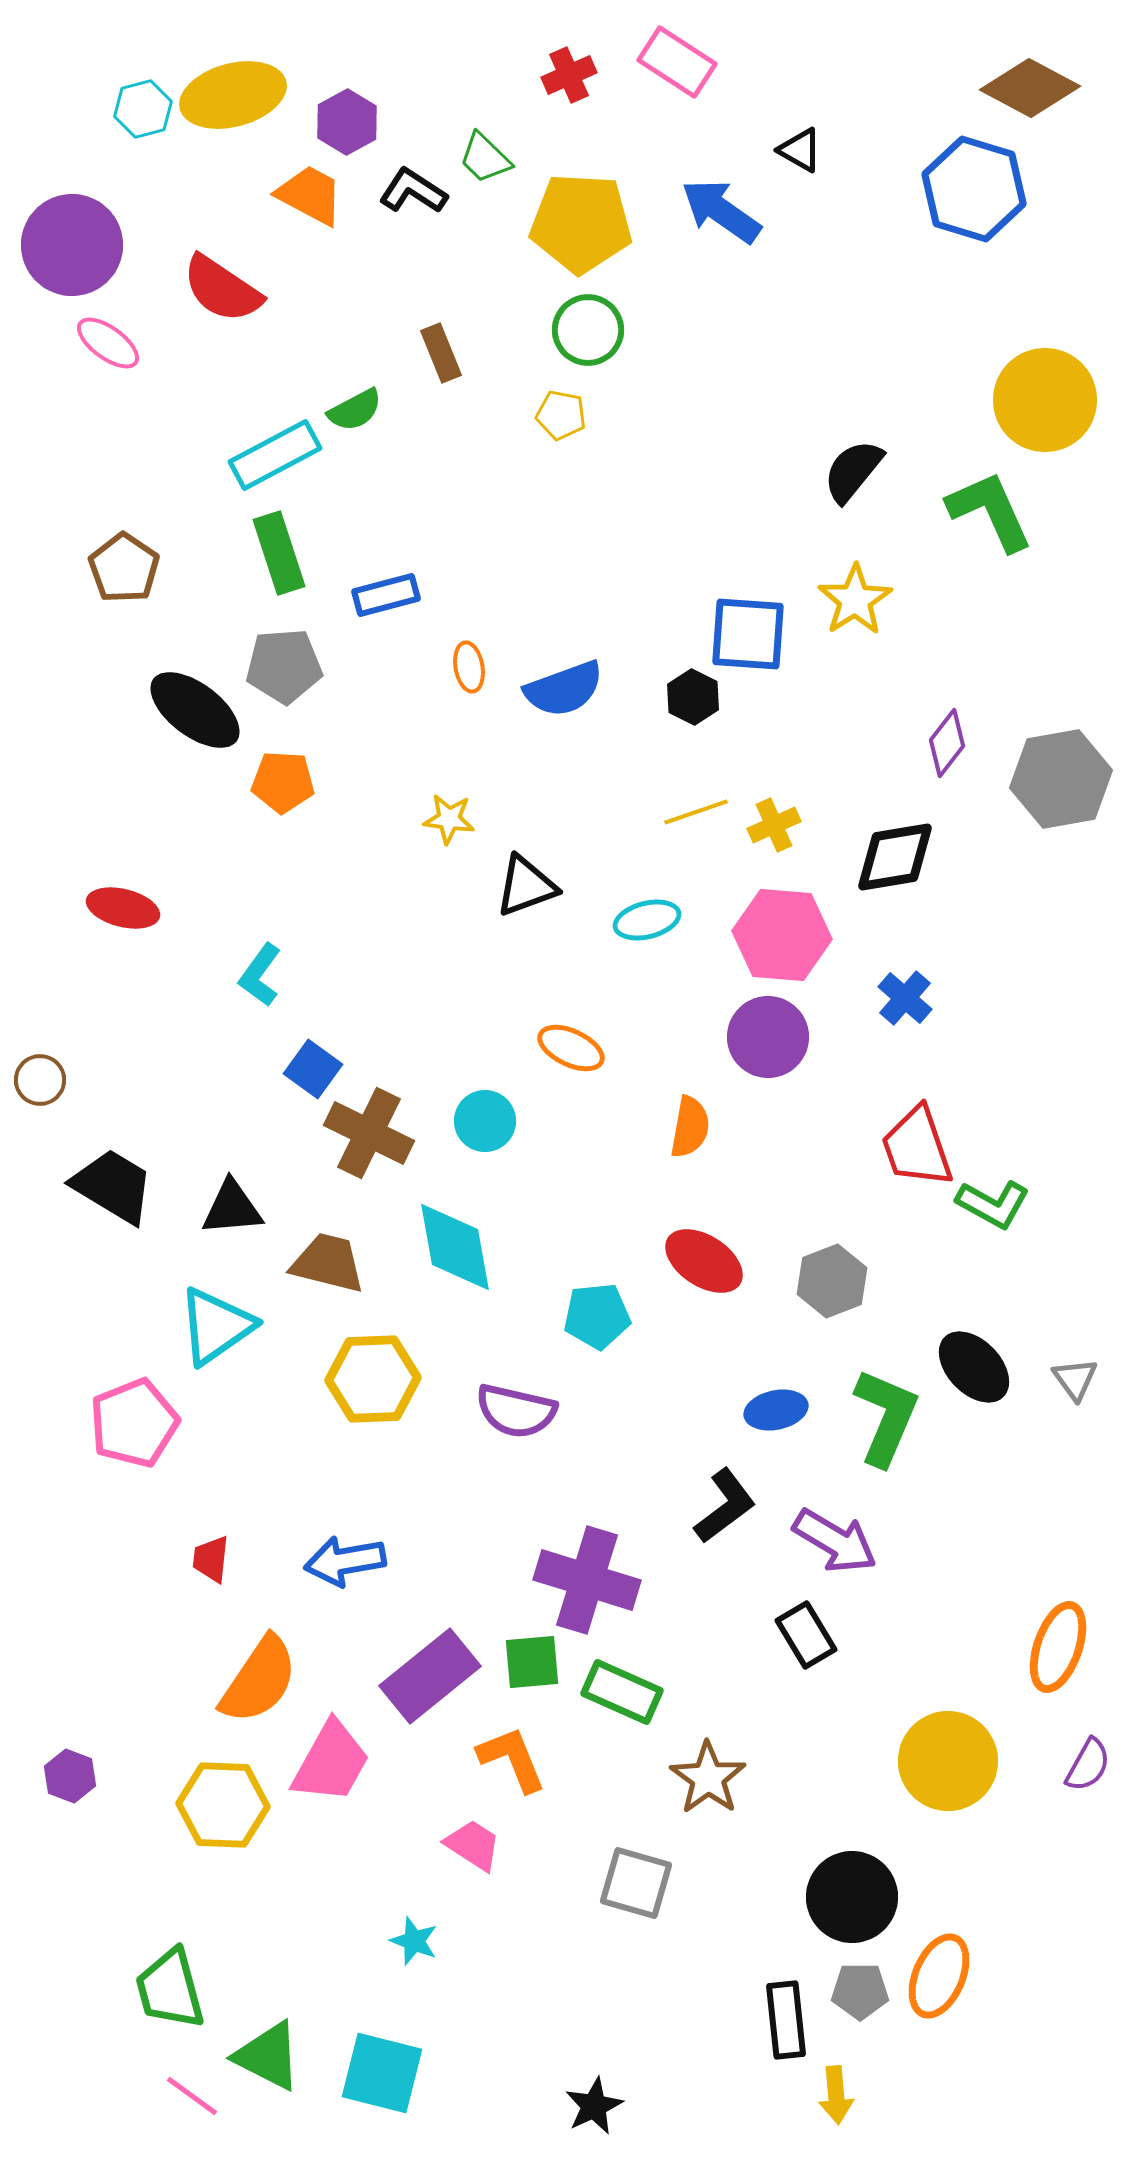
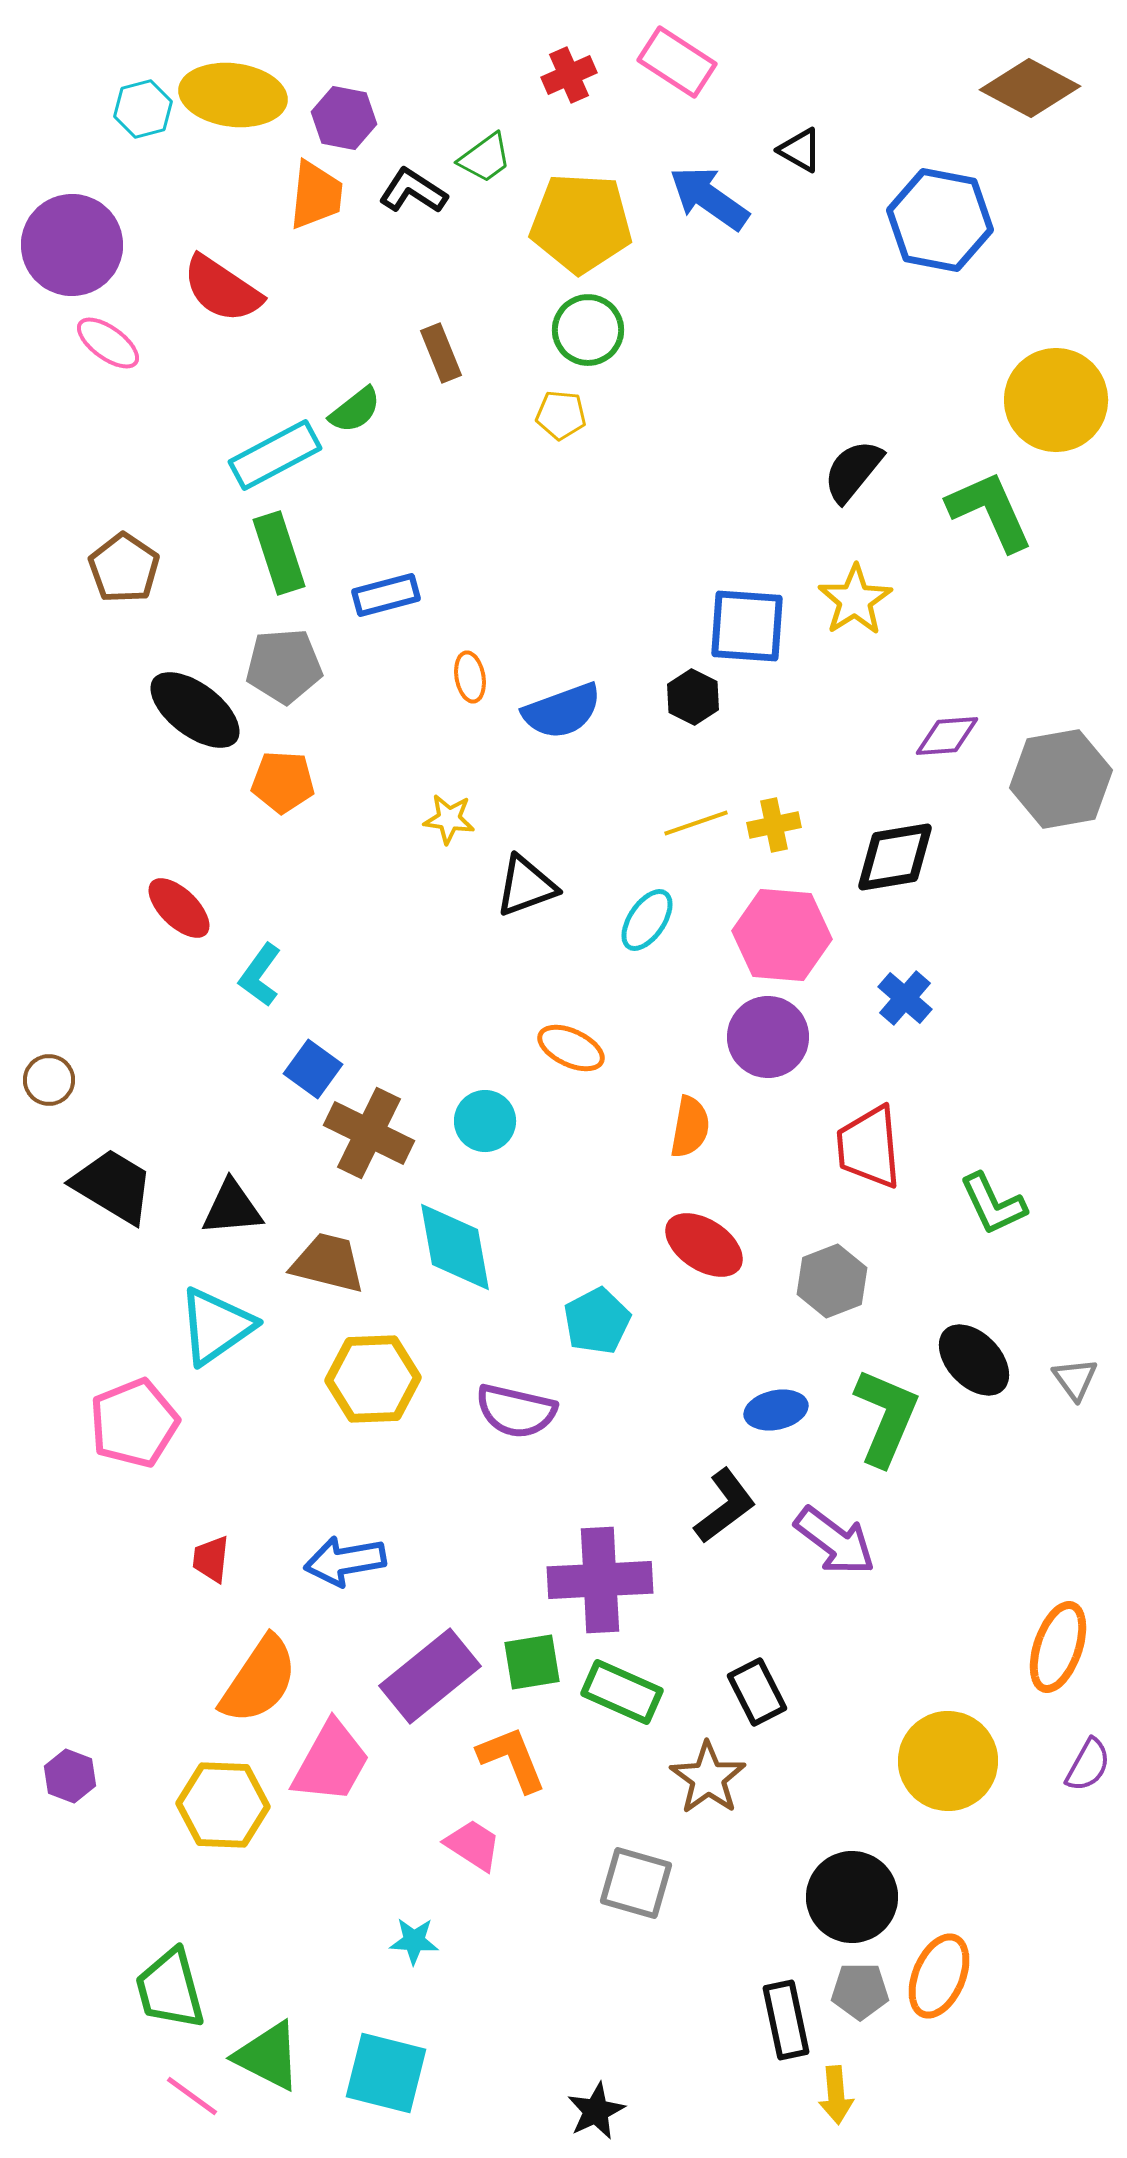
yellow ellipse at (233, 95): rotated 22 degrees clockwise
purple hexagon at (347, 122): moved 3 px left, 4 px up; rotated 20 degrees counterclockwise
green trapezoid at (485, 158): rotated 80 degrees counterclockwise
blue hexagon at (974, 189): moved 34 px left, 31 px down; rotated 6 degrees counterclockwise
orange trapezoid at (310, 195): moved 6 px right; rotated 68 degrees clockwise
blue arrow at (721, 211): moved 12 px left, 13 px up
yellow circle at (1045, 400): moved 11 px right
green semicircle at (355, 410): rotated 10 degrees counterclockwise
yellow pentagon at (561, 415): rotated 6 degrees counterclockwise
blue square at (748, 634): moved 1 px left, 8 px up
orange ellipse at (469, 667): moved 1 px right, 10 px down
blue semicircle at (564, 689): moved 2 px left, 22 px down
purple diamond at (947, 743): moved 7 px up; rotated 48 degrees clockwise
yellow line at (696, 812): moved 11 px down
yellow cross at (774, 825): rotated 12 degrees clockwise
red ellipse at (123, 908): moved 56 px right; rotated 30 degrees clockwise
cyan ellipse at (647, 920): rotated 42 degrees counterclockwise
brown circle at (40, 1080): moved 9 px right
red trapezoid at (917, 1147): moved 48 px left; rotated 14 degrees clockwise
green L-shape at (993, 1204): rotated 36 degrees clockwise
red ellipse at (704, 1261): moved 16 px up
cyan pentagon at (597, 1316): moved 5 px down; rotated 22 degrees counterclockwise
black ellipse at (974, 1367): moved 7 px up
purple arrow at (835, 1541): rotated 6 degrees clockwise
purple cross at (587, 1580): moved 13 px right; rotated 20 degrees counterclockwise
black rectangle at (806, 1635): moved 49 px left, 57 px down; rotated 4 degrees clockwise
green square at (532, 1662): rotated 4 degrees counterclockwise
cyan star at (414, 1941): rotated 18 degrees counterclockwise
black rectangle at (786, 2020): rotated 6 degrees counterclockwise
cyan square at (382, 2073): moved 4 px right
black star at (594, 2106): moved 2 px right, 5 px down
